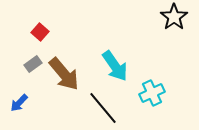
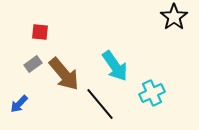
red square: rotated 36 degrees counterclockwise
blue arrow: moved 1 px down
black line: moved 3 px left, 4 px up
